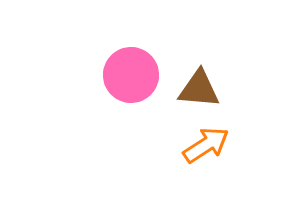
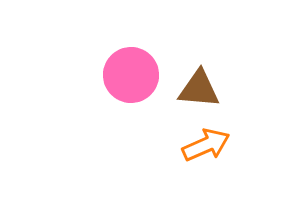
orange arrow: rotated 9 degrees clockwise
